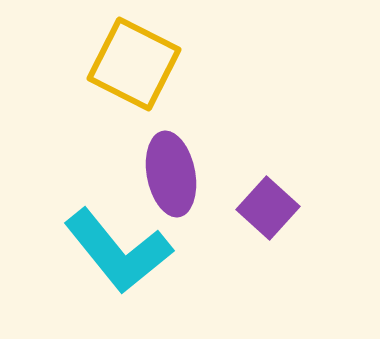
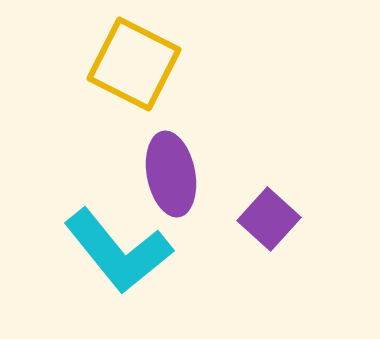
purple square: moved 1 px right, 11 px down
